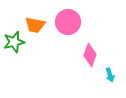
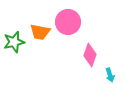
orange trapezoid: moved 5 px right, 7 px down
